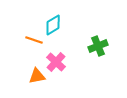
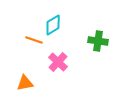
green cross: moved 5 px up; rotated 30 degrees clockwise
pink cross: moved 2 px right
orange triangle: moved 12 px left, 7 px down
